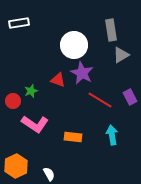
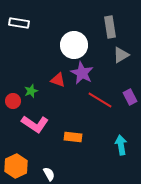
white rectangle: rotated 18 degrees clockwise
gray rectangle: moved 1 px left, 3 px up
cyan arrow: moved 9 px right, 10 px down
